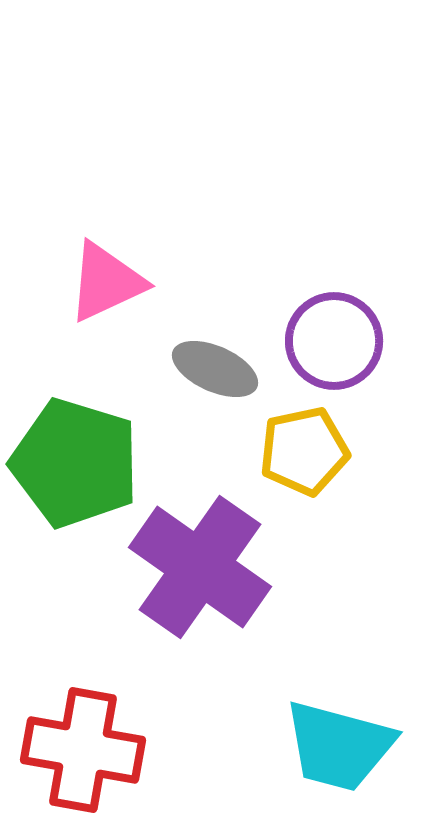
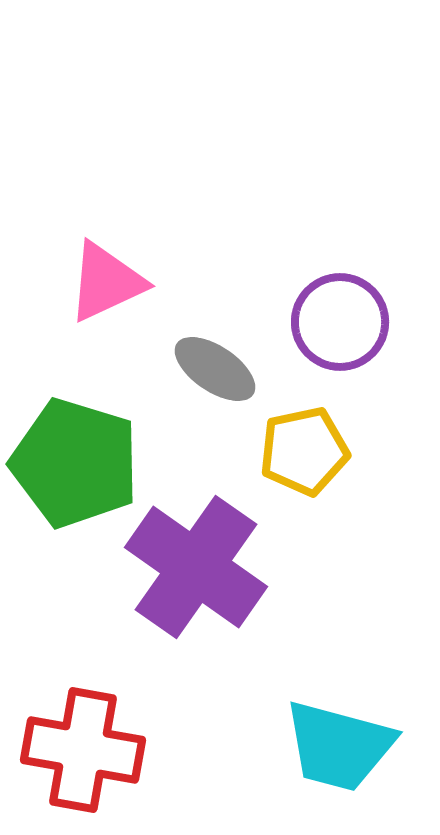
purple circle: moved 6 px right, 19 px up
gray ellipse: rotated 10 degrees clockwise
purple cross: moved 4 px left
